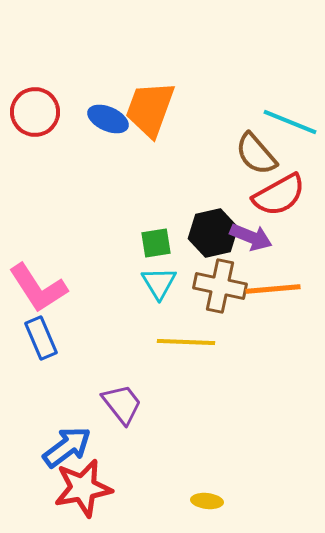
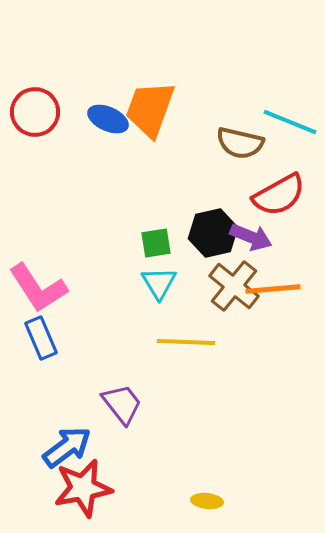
brown semicircle: moved 16 px left, 11 px up; rotated 36 degrees counterclockwise
brown cross: moved 14 px right; rotated 27 degrees clockwise
